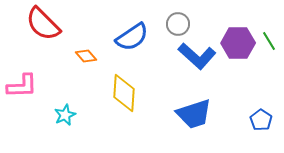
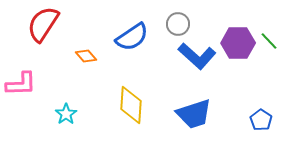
red semicircle: rotated 78 degrees clockwise
green line: rotated 12 degrees counterclockwise
pink L-shape: moved 1 px left, 2 px up
yellow diamond: moved 7 px right, 12 px down
cyan star: moved 1 px right, 1 px up; rotated 10 degrees counterclockwise
